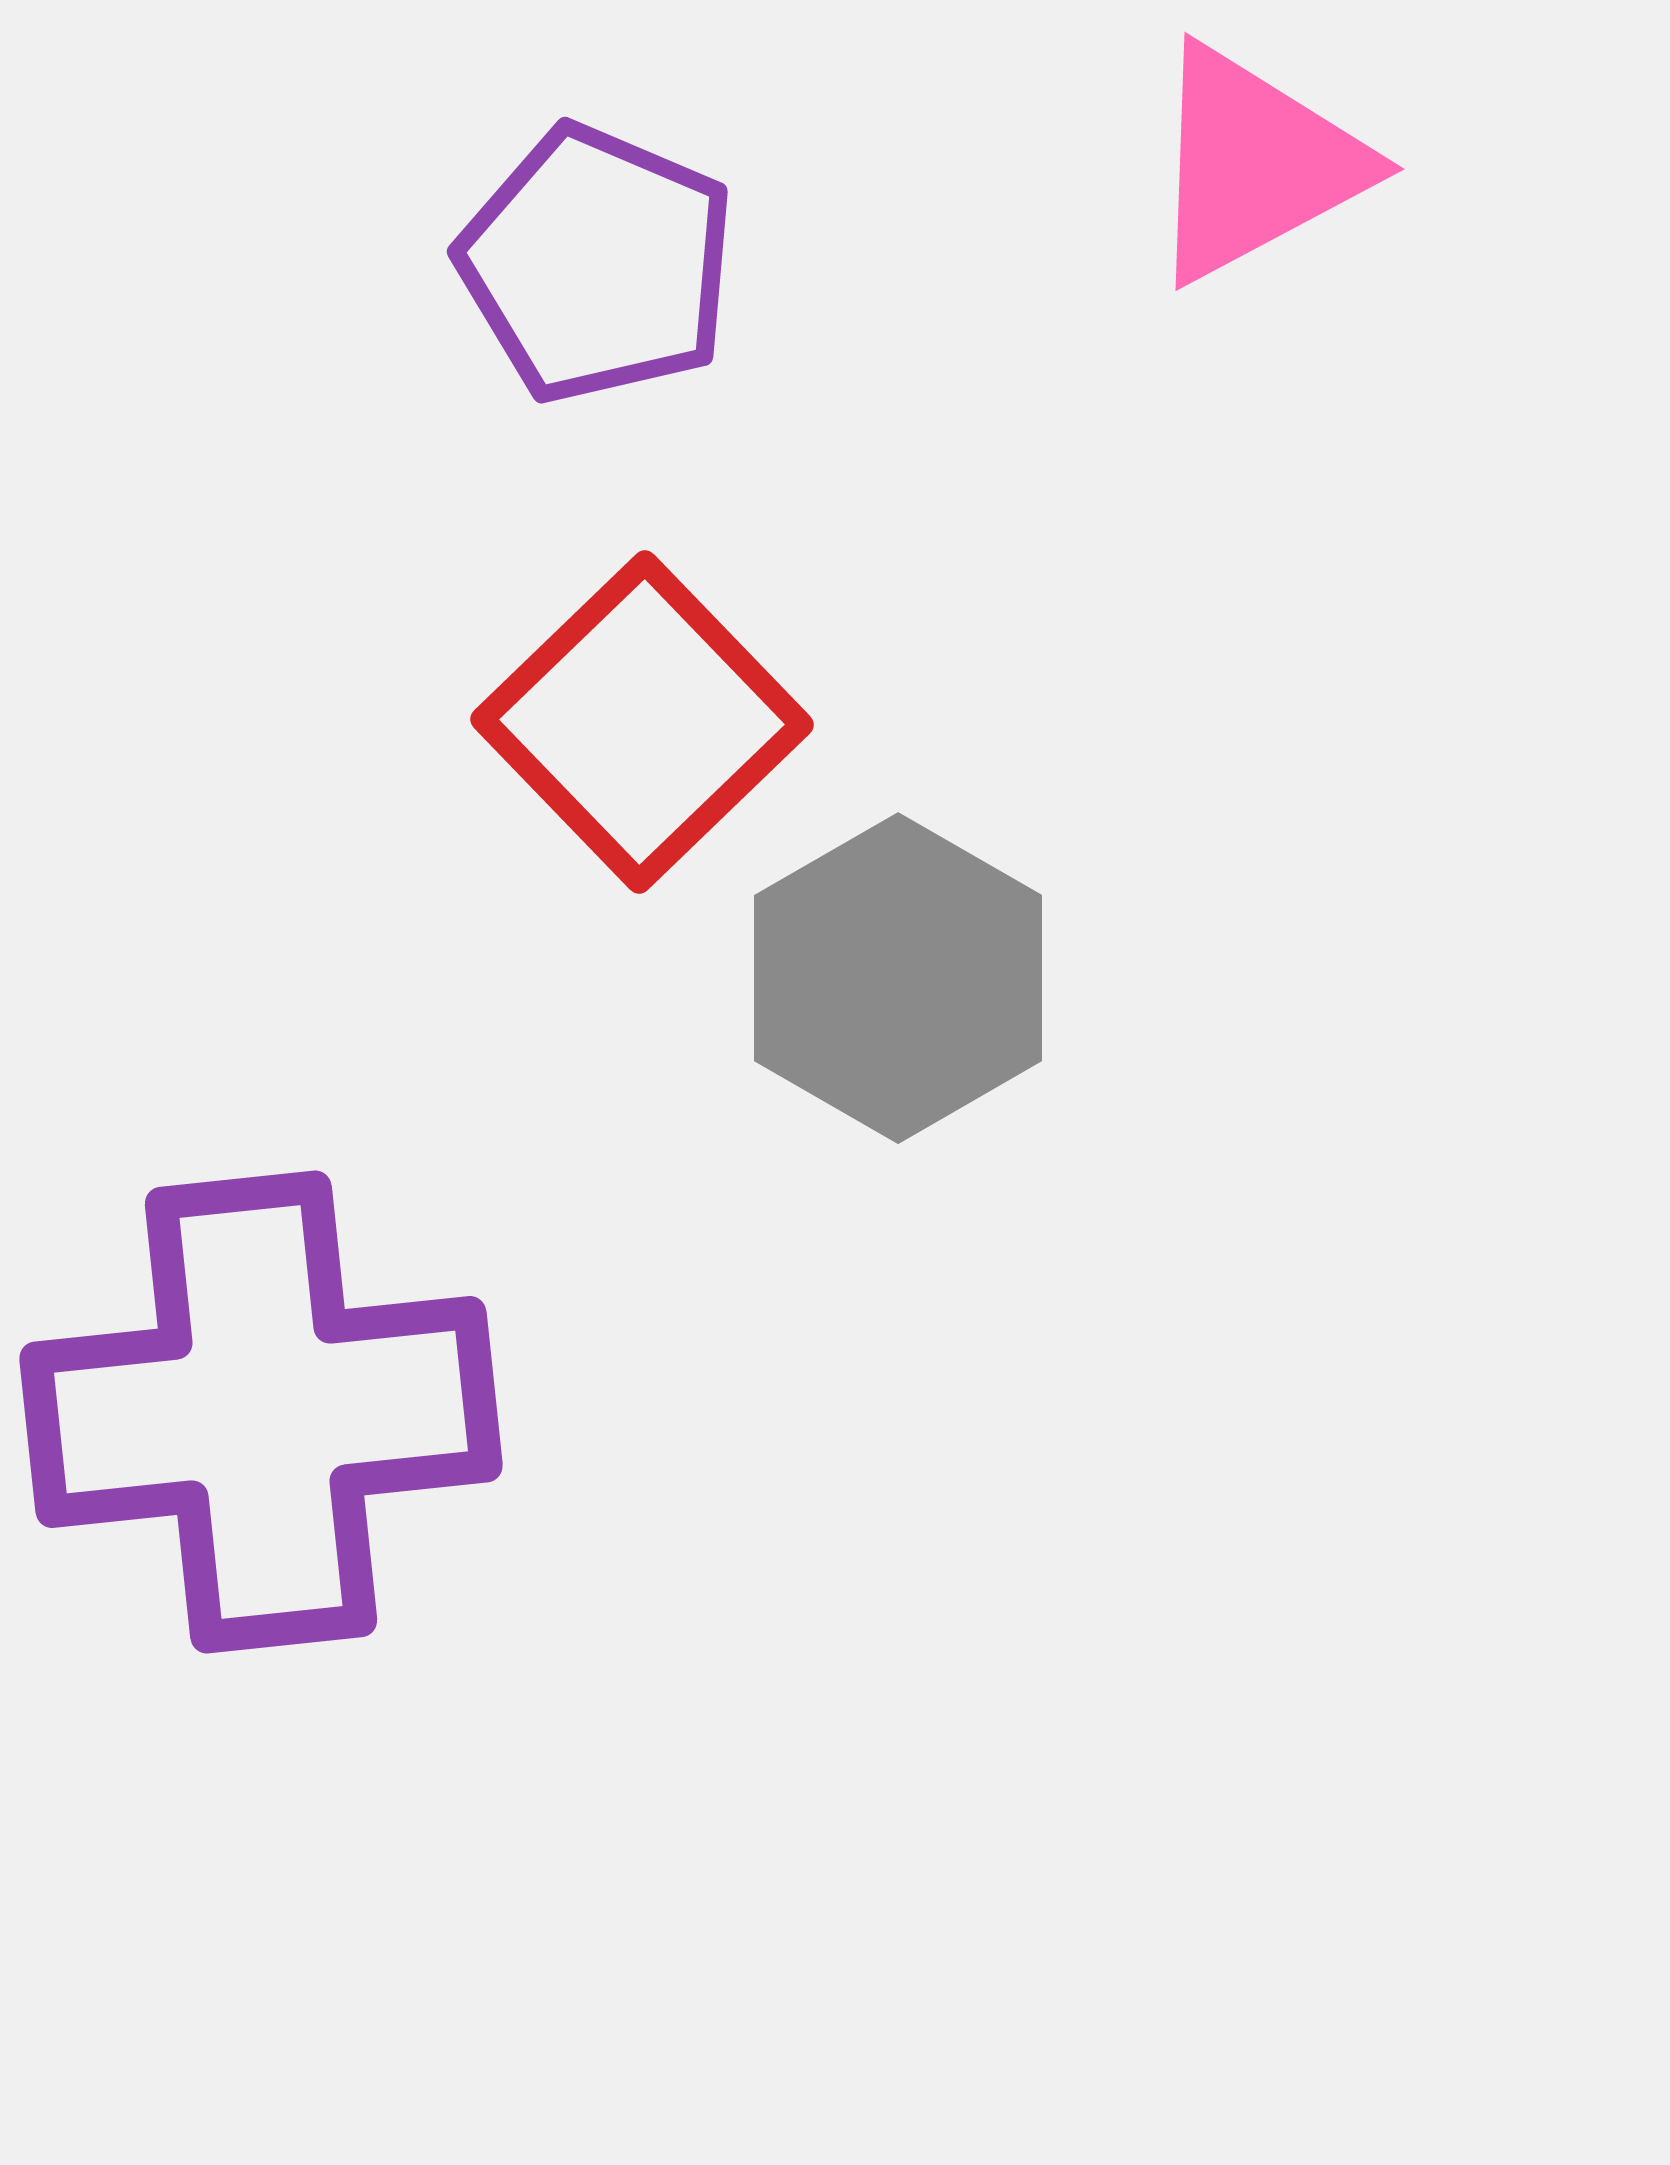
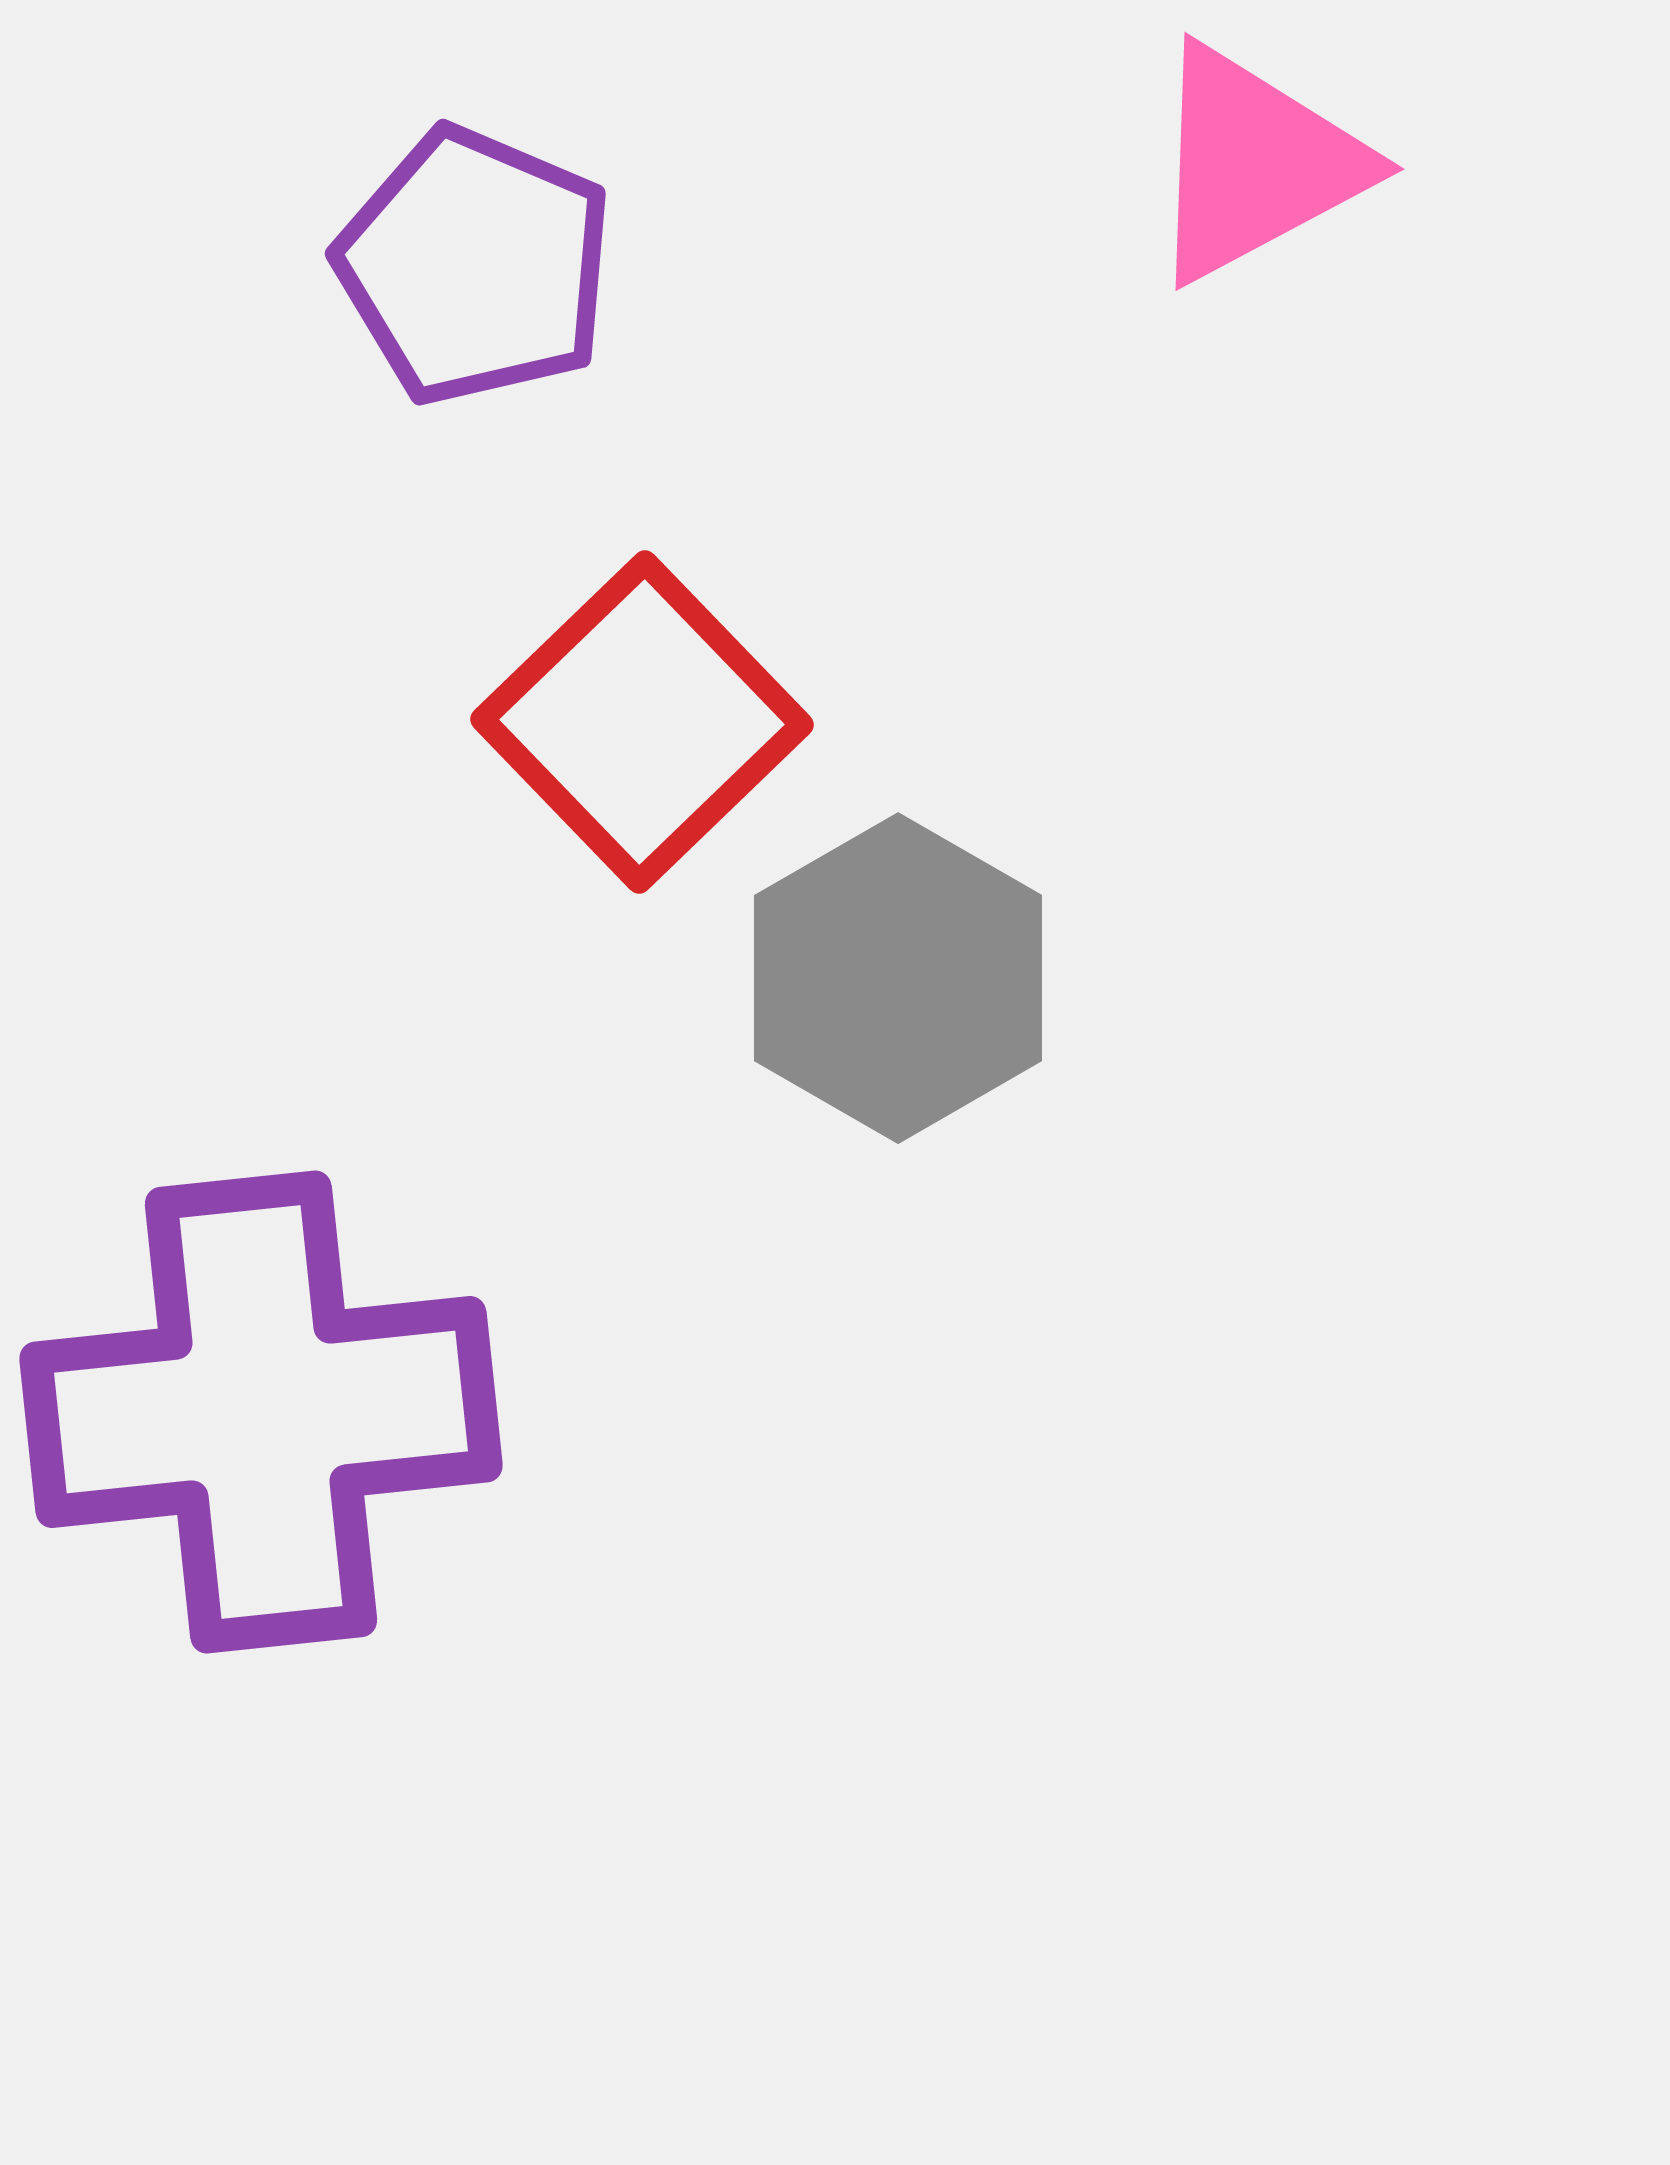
purple pentagon: moved 122 px left, 2 px down
